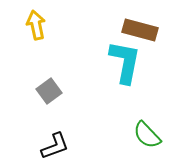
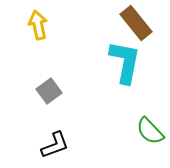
yellow arrow: moved 2 px right
brown rectangle: moved 4 px left, 7 px up; rotated 36 degrees clockwise
green semicircle: moved 3 px right, 4 px up
black L-shape: moved 1 px up
